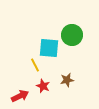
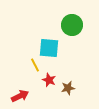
green circle: moved 10 px up
brown star: moved 1 px right, 8 px down
red star: moved 6 px right, 6 px up
